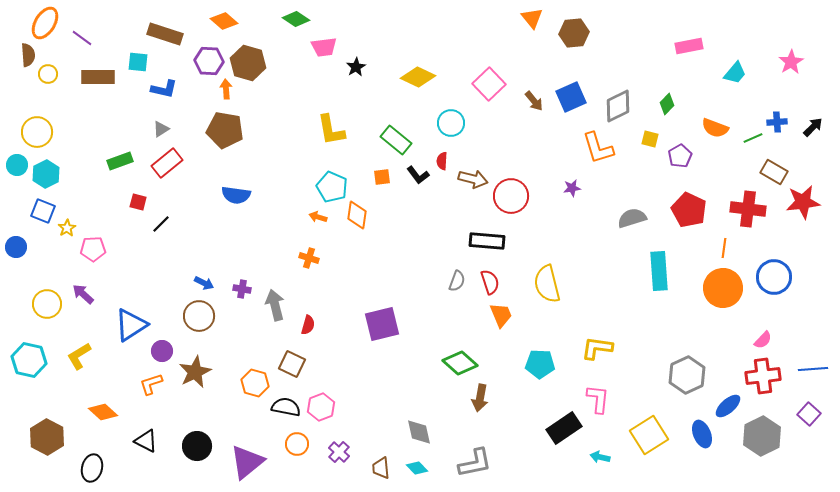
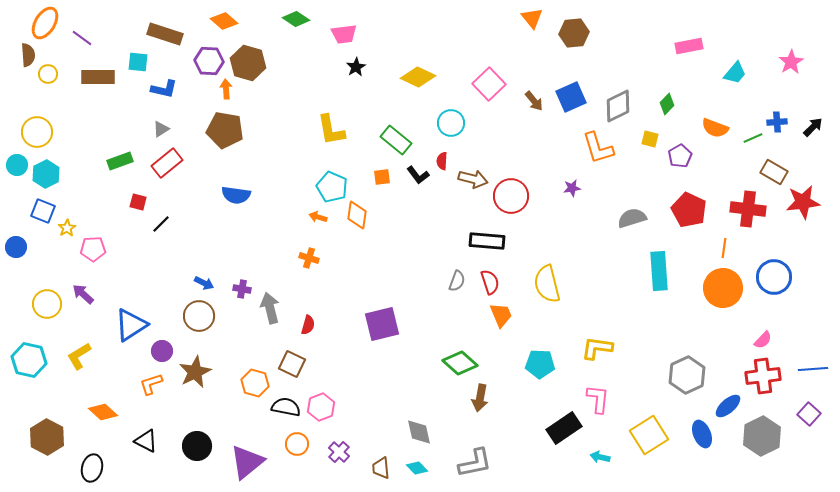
pink trapezoid at (324, 47): moved 20 px right, 13 px up
gray arrow at (275, 305): moved 5 px left, 3 px down
